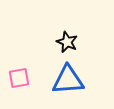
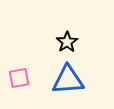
black star: rotated 15 degrees clockwise
